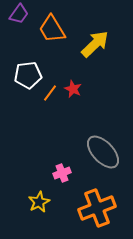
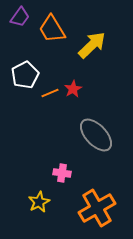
purple trapezoid: moved 1 px right, 3 px down
yellow arrow: moved 3 px left, 1 px down
white pentagon: moved 3 px left; rotated 20 degrees counterclockwise
red star: rotated 18 degrees clockwise
orange line: rotated 30 degrees clockwise
gray ellipse: moved 7 px left, 17 px up
pink cross: rotated 30 degrees clockwise
orange cross: rotated 9 degrees counterclockwise
